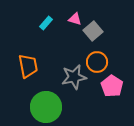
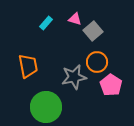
pink pentagon: moved 1 px left, 1 px up
